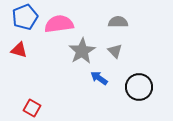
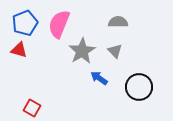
blue pentagon: moved 6 px down
pink semicircle: rotated 60 degrees counterclockwise
